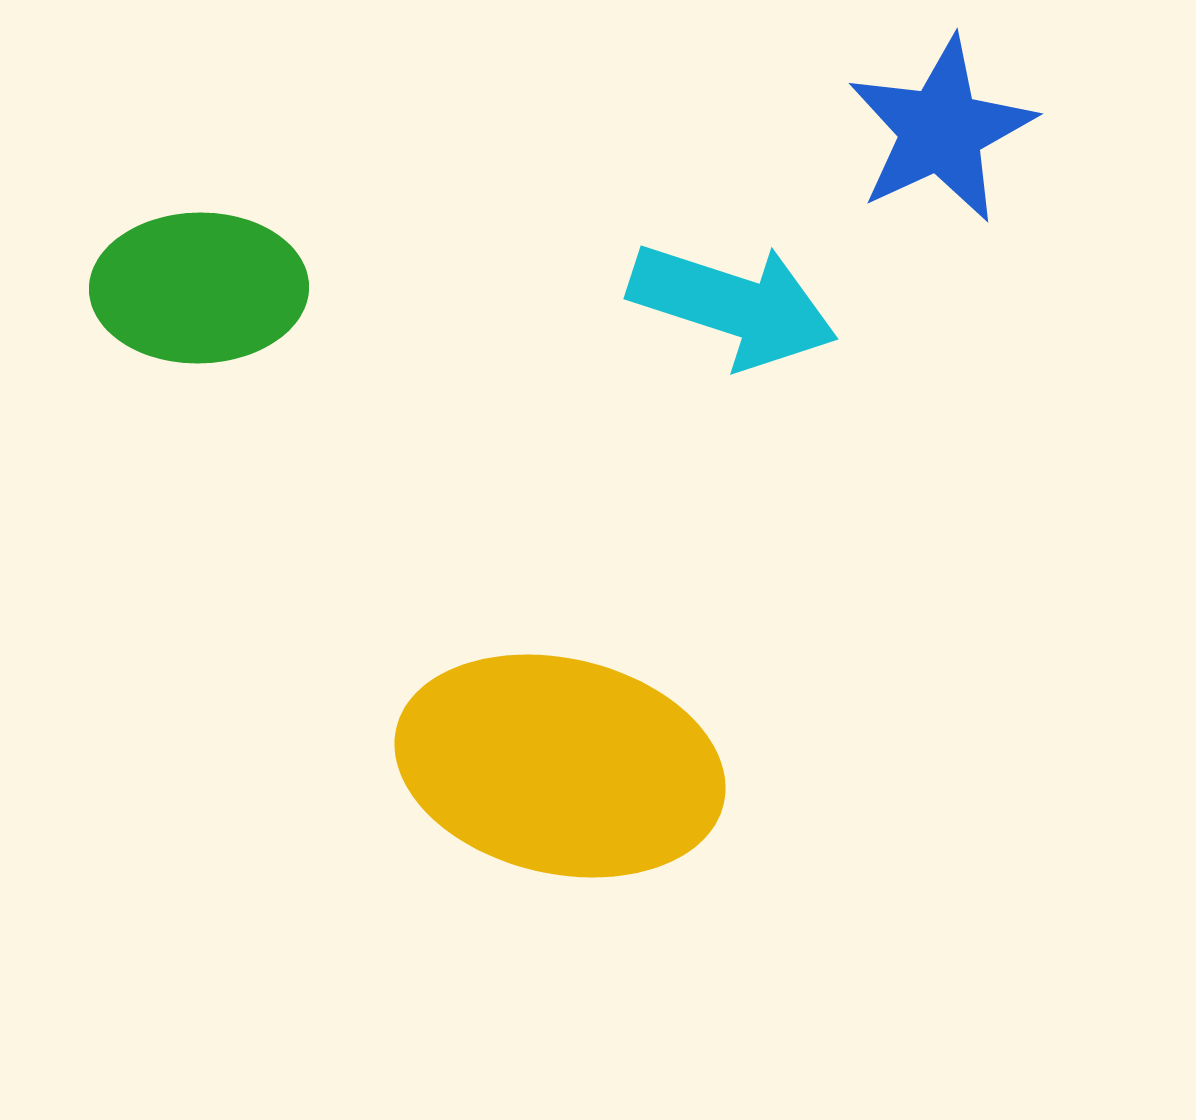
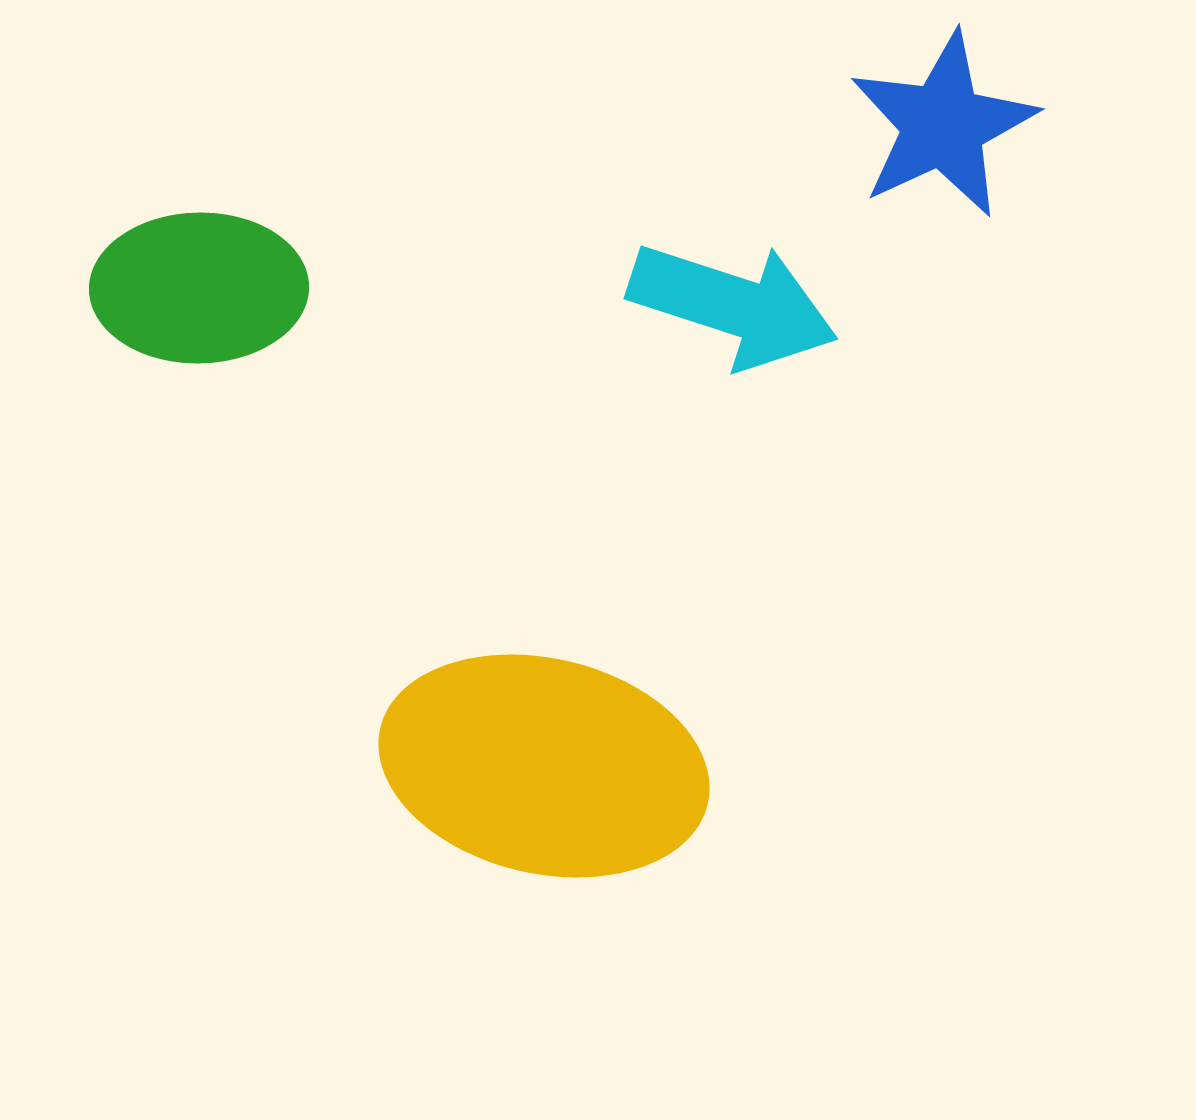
blue star: moved 2 px right, 5 px up
yellow ellipse: moved 16 px left
